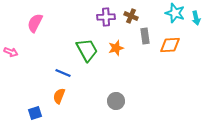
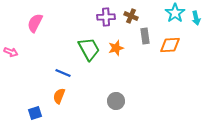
cyan star: rotated 18 degrees clockwise
green trapezoid: moved 2 px right, 1 px up
